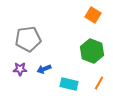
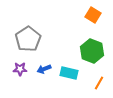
gray pentagon: rotated 25 degrees counterclockwise
cyan rectangle: moved 11 px up
